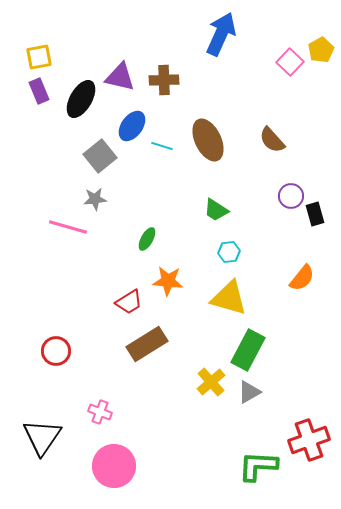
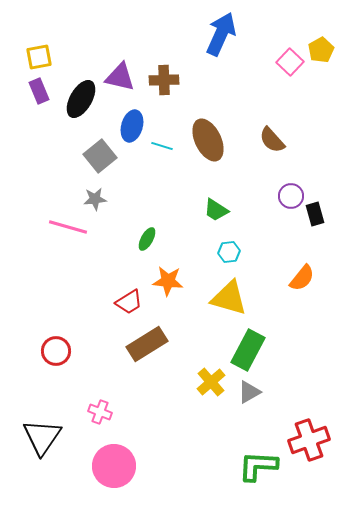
blue ellipse: rotated 20 degrees counterclockwise
